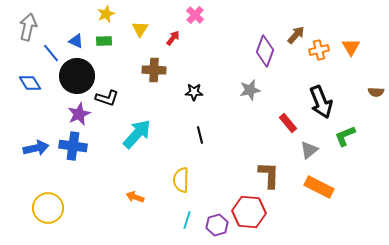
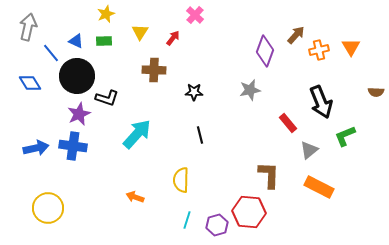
yellow triangle: moved 3 px down
